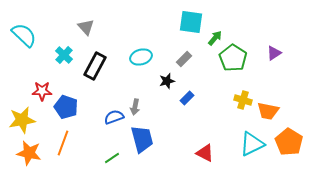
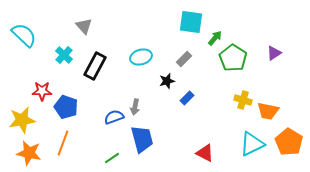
gray triangle: moved 2 px left, 1 px up
